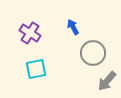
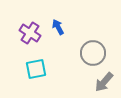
blue arrow: moved 15 px left
gray arrow: moved 3 px left, 1 px down
